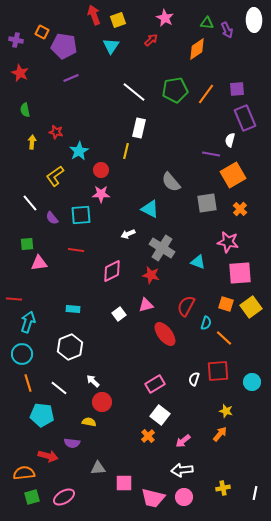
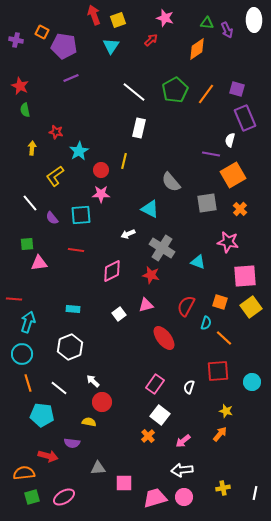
pink star at (165, 18): rotated 12 degrees counterclockwise
red star at (20, 73): moved 13 px down
purple square at (237, 89): rotated 21 degrees clockwise
green pentagon at (175, 90): rotated 20 degrees counterclockwise
yellow arrow at (32, 142): moved 6 px down
yellow line at (126, 151): moved 2 px left, 10 px down
pink square at (240, 273): moved 5 px right, 3 px down
orange square at (226, 304): moved 6 px left, 2 px up
red ellipse at (165, 334): moved 1 px left, 4 px down
white semicircle at (194, 379): moved 5 px left, 8 px down
pink rectangle at (155, 384): rotated 24 degrees counterclockwise
pink trapezoid at (153, 498): moved 2 px right; rotated 150 degrees clockwise
